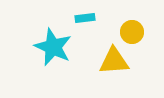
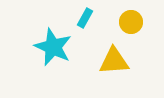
cyan rectangle: rotated 54 degrees counterclockwise
yellow circle: moved 1 px left, 10 px up
